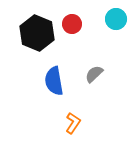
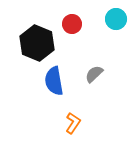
black hexagon: moved 10 px down
